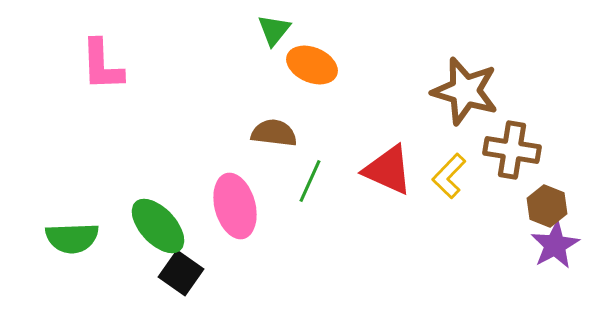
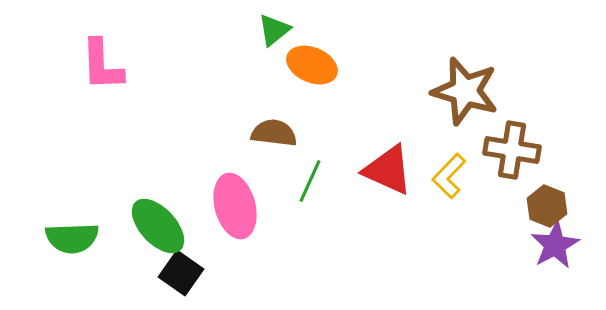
green triangle: rotated 12 degrees clockwise
